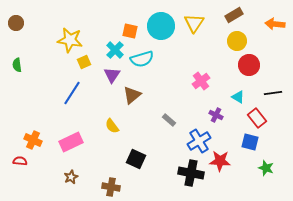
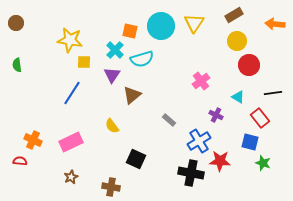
yellow square: rotated 24 degrees clockwise
red rectangle: moved 3 px right
green star: moved 3 px left, 5 px up
